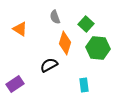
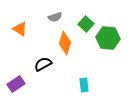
gray semicircle: rotated 88 degrees counterclockwise
green hexagon: moved 10 px right, 10 px up
black semicircle: moved 6 px left, 1 px up
purple rectangle: moved 1 px right
